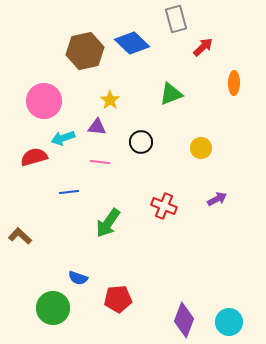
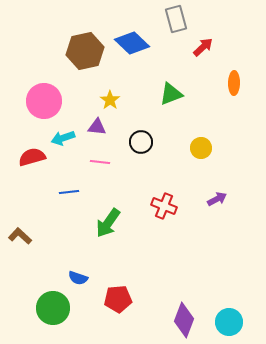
red semicircle: moved 2 px left
